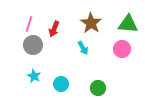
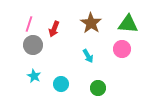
cyan arrow: moved 5 px right, 8 px down
